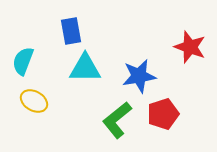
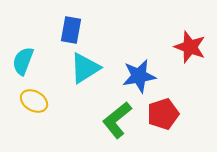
blue rectangle: moved 1 px up; rotated 20 degrees clockwise
cyan triangle: rotated 32 degrees counterclockwise
